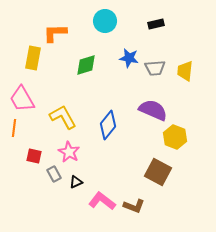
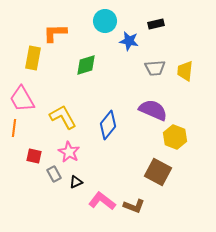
blue star: moved 17 px up
